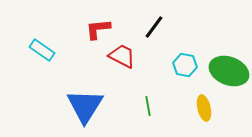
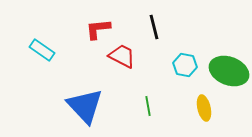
black line: rotated 50 degrees counterclockwise
blue triangle: rotated 15 degrees counterclockwise
